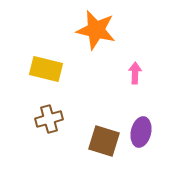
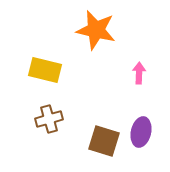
yellow rectangle: moved 1 px left, 1 px down
pink arrow: moved 4 px right
